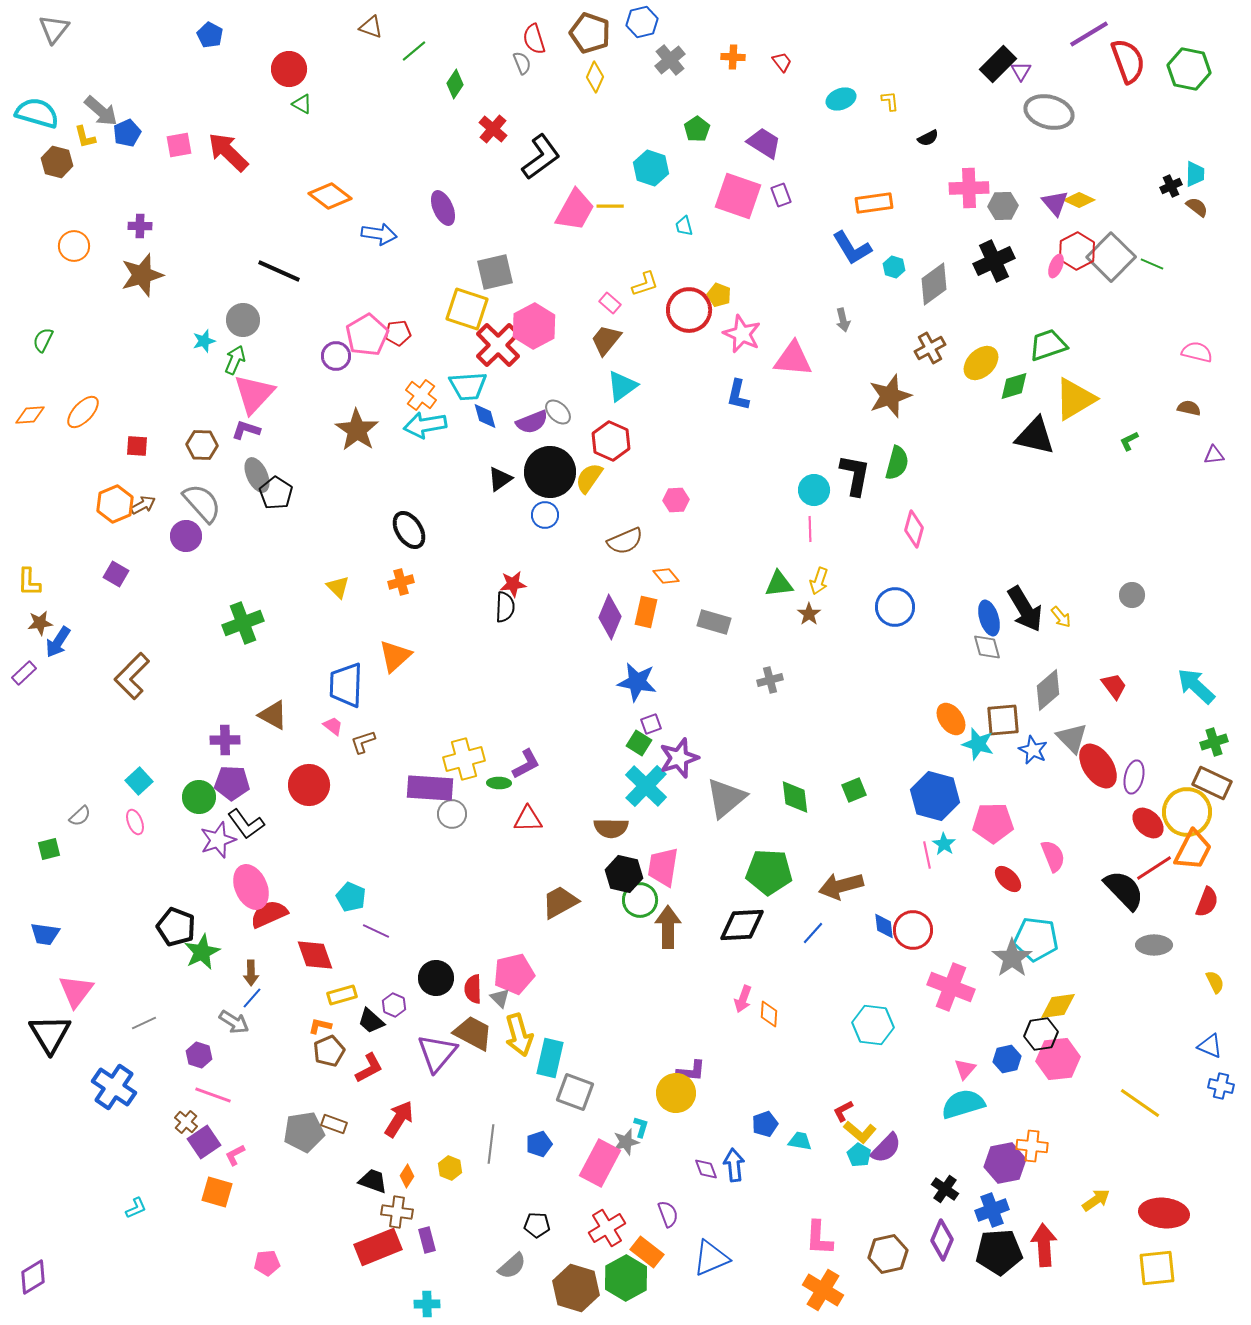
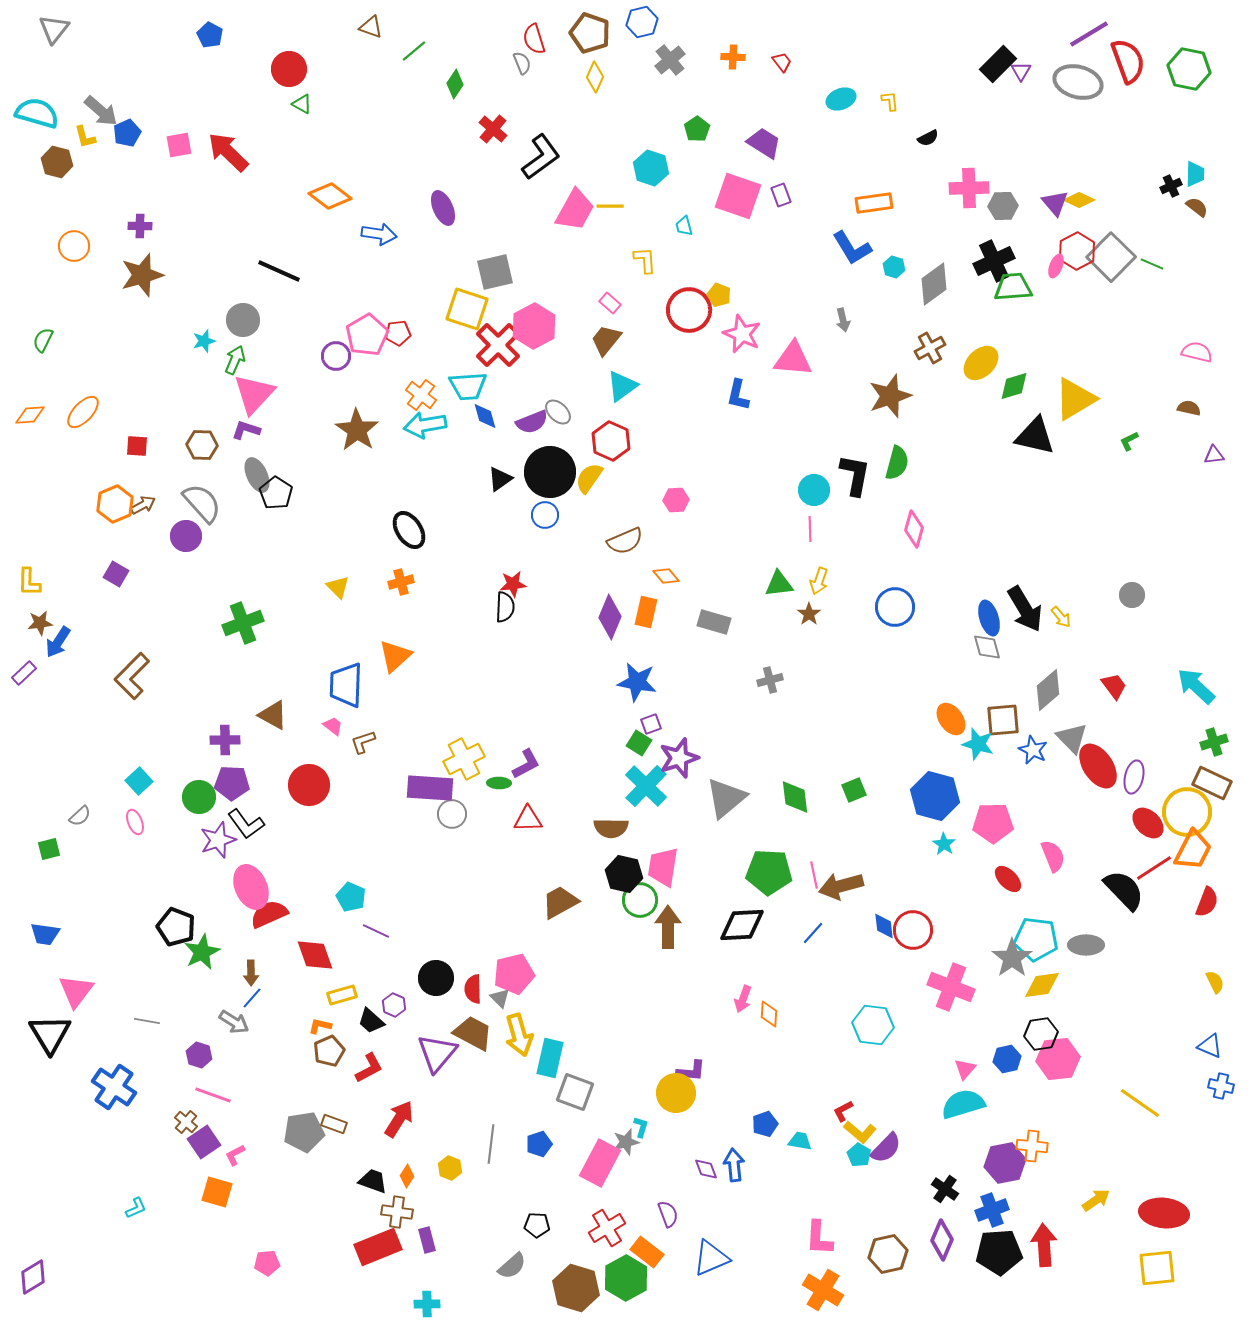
gray ellipse at (1049, 112): moved 29 px right, 30 px up
yellow L-shape at (645, 284): moved 24 px up; rotated 76 degrees counterclockwise
green trapezoid at (1048, 345): moved 35 px left, 58 px up; rotated 15 degrees clockwise
yellow cross at (464, 759): rotated 12 degrees counterclockwise
pink line at (927, 855): moved 113 px left, 20 px down
gray ellipse at (1154, 945): moved 68 px left
yellow diamond at (1058, 1006): moved 16 px left, 21 px up
gray line at (144, 1023): moved 3 px right, 2 px up; rotated 35 degrees clockwise
